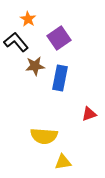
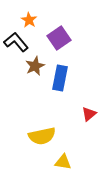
orange star: moved 1 px right, 1 px down
brown star: rotated 18 degrees counterclockwise
red triangle: rotated 21 degrees counterclockwise
yellow semicircle: moved 2 px left; rotated 16 degrees counterclockwise
yellow triangle: rotated 18 degrees clockwise
